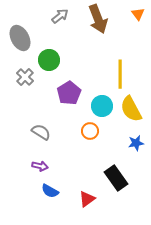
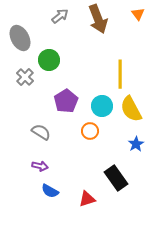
purple pentagon: moved 3 px left, 8 px down
blue star: moved 1 px down; rotated 21 degrees counterclockwise
red triangle: rotated 18 degrees clockwise
